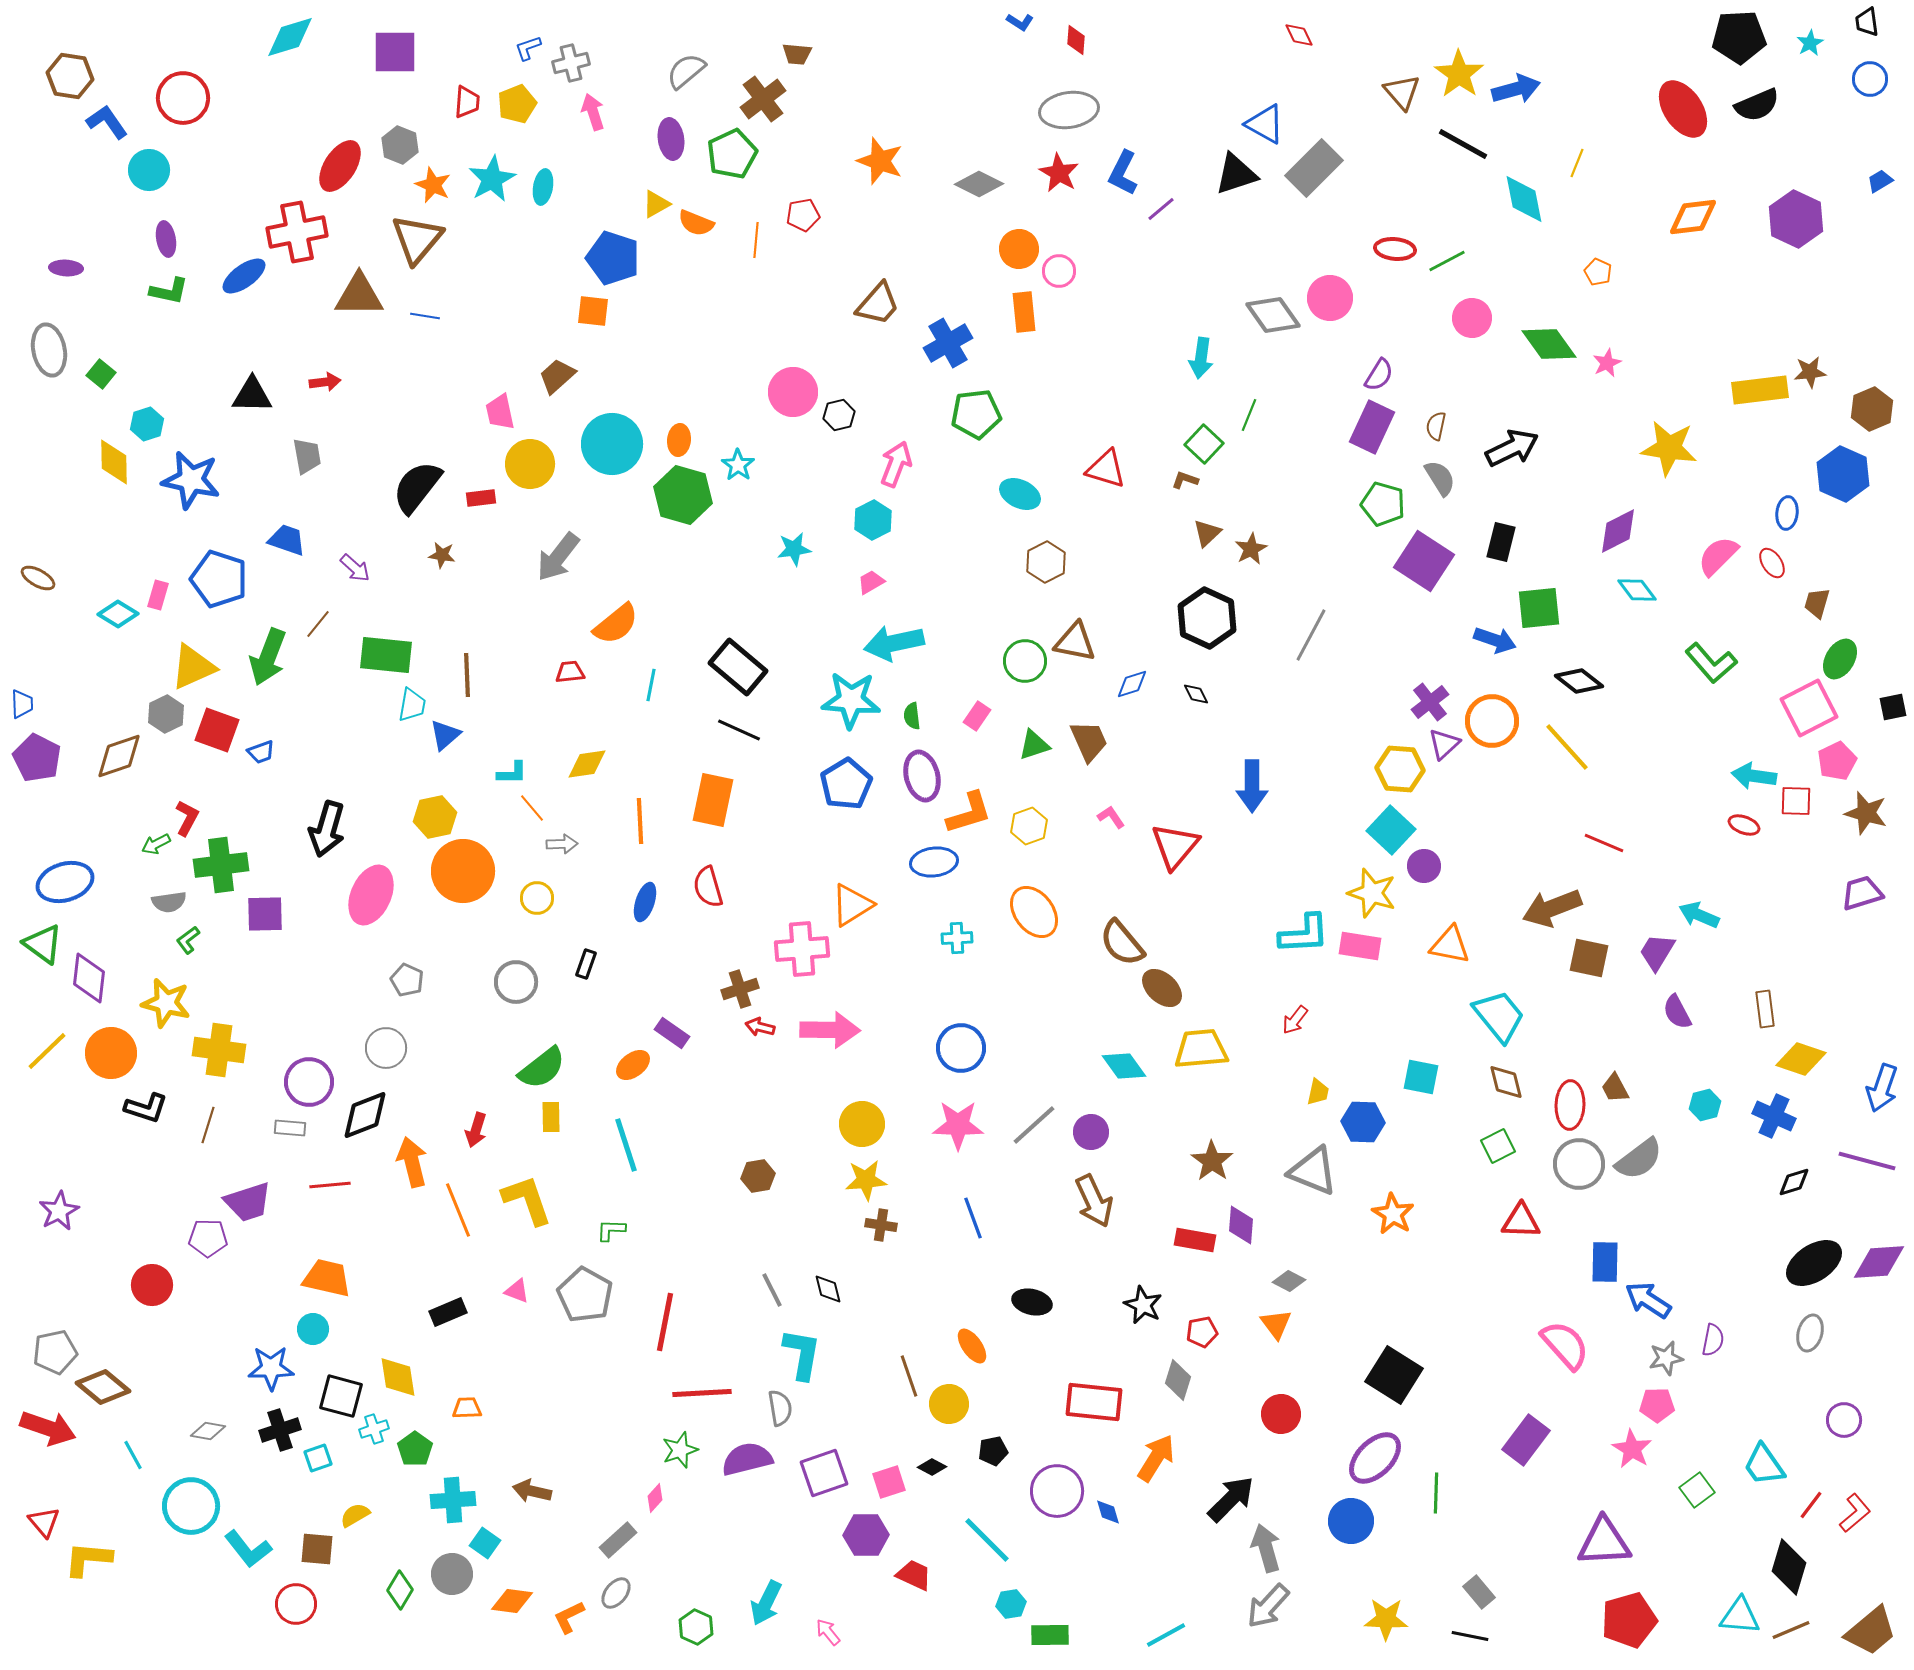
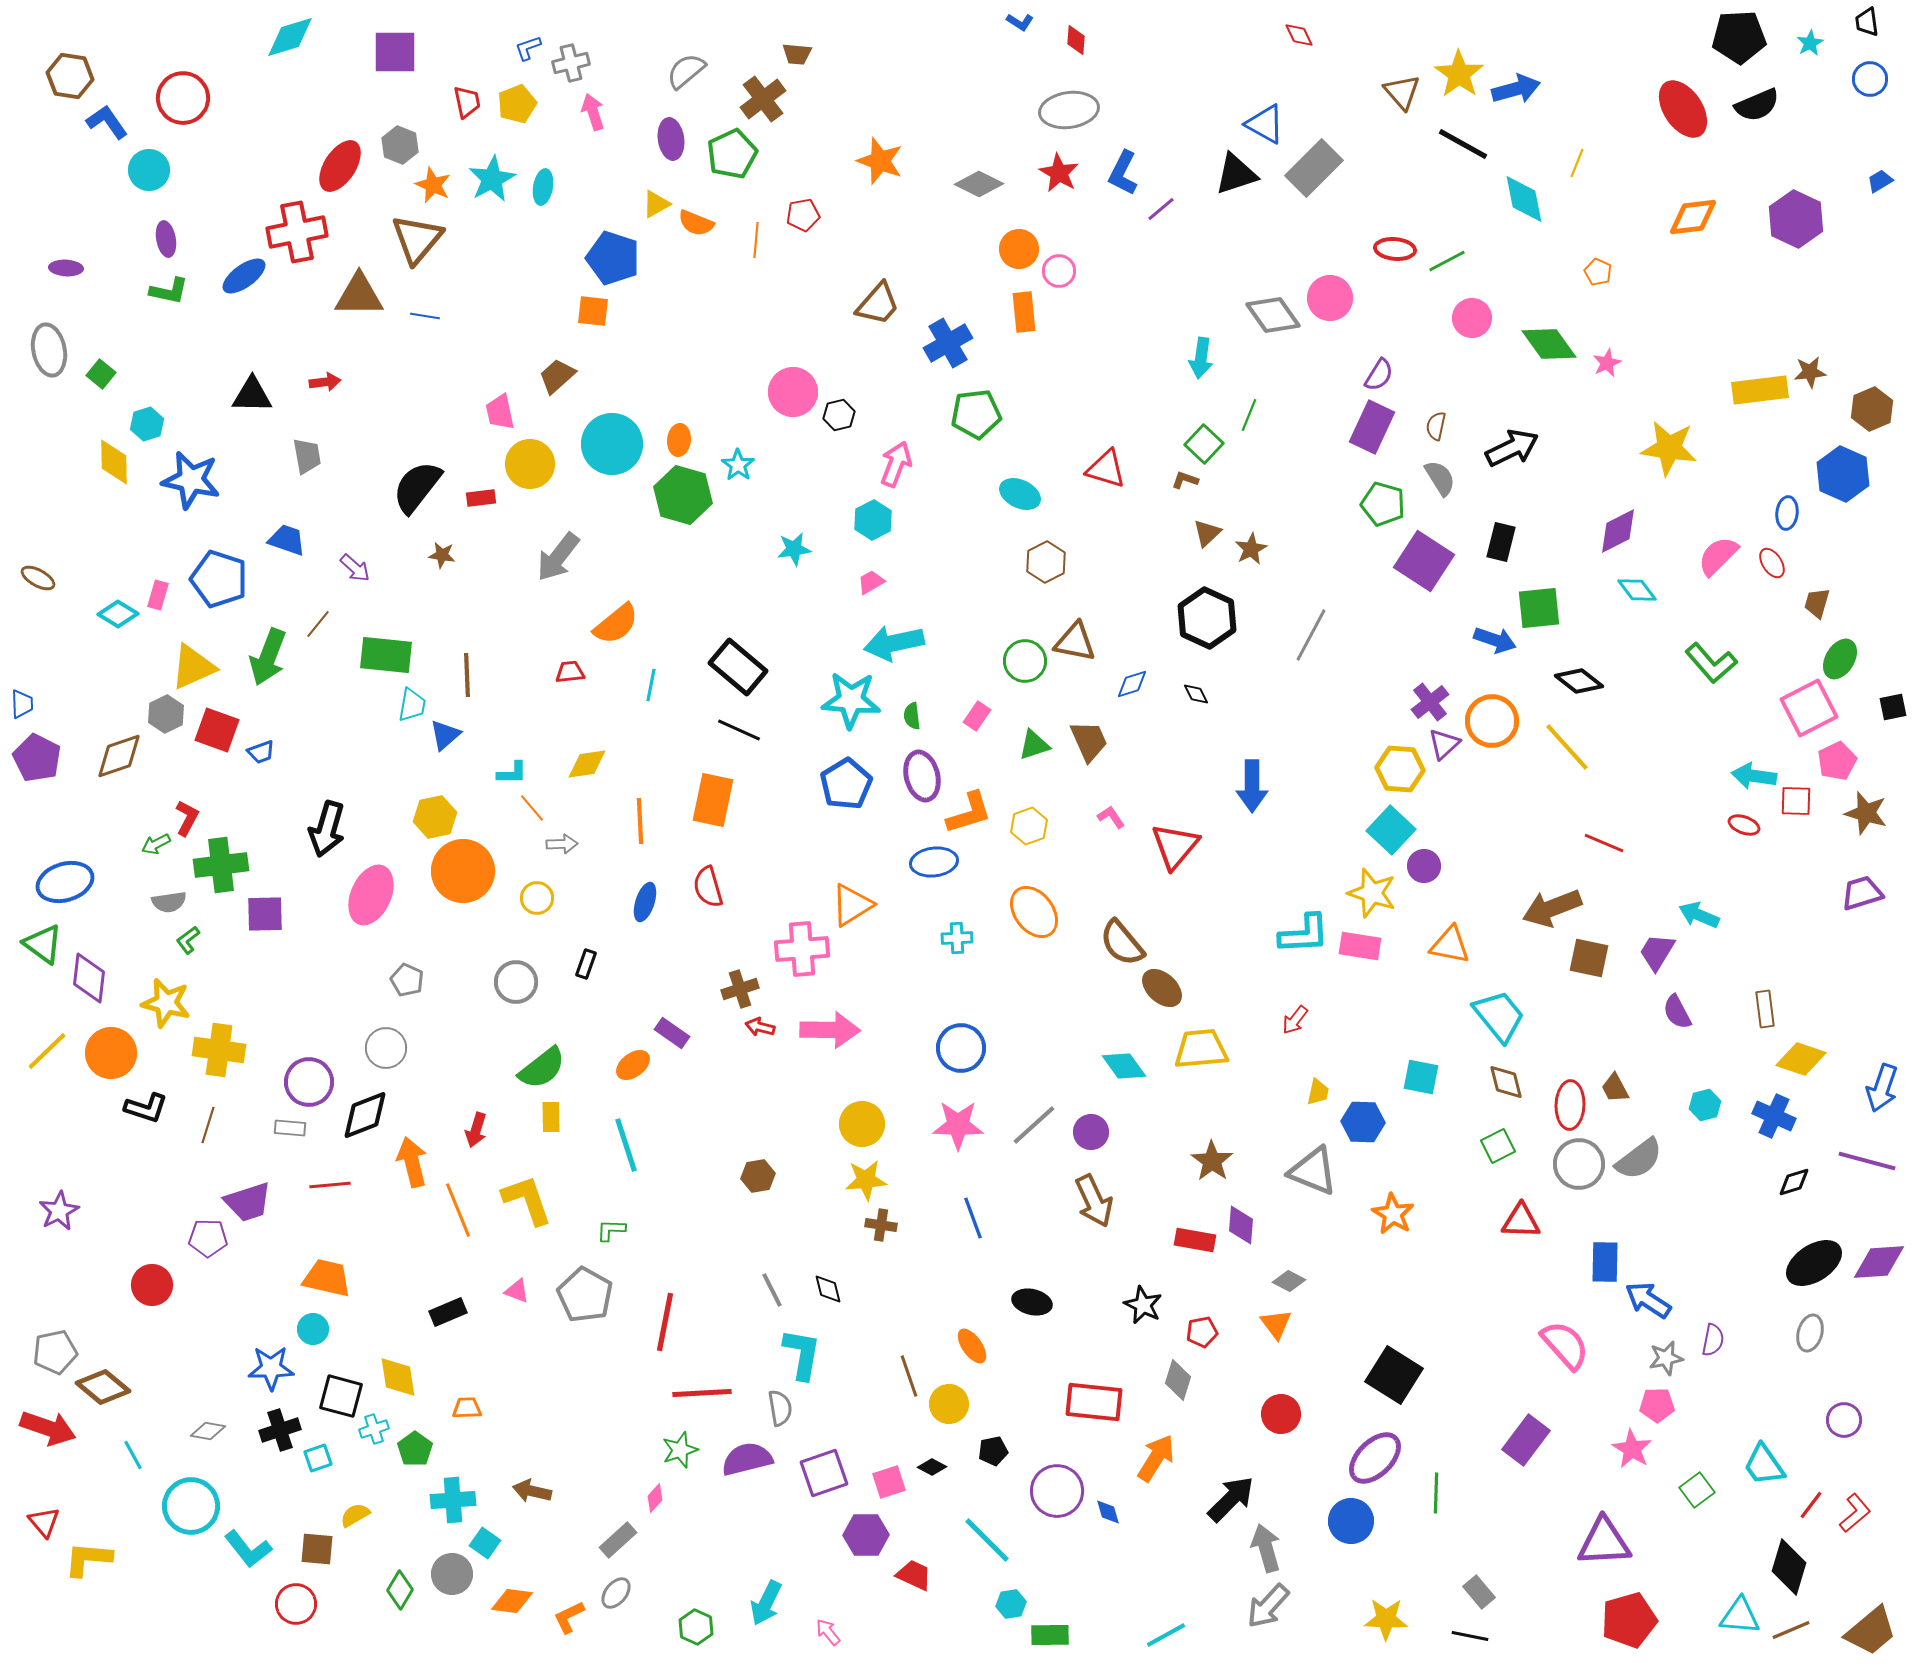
red trapezoid at (467, 102): rotated 16 degrees counterclockwise
